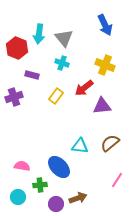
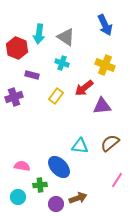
gray triangle: moved 2 px right, 1 px up; rotated 18 degrees counterclockwise
